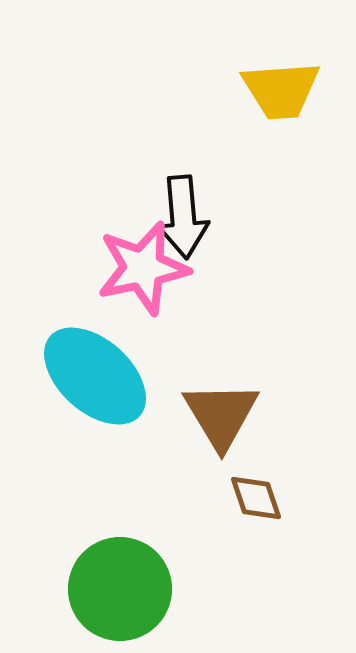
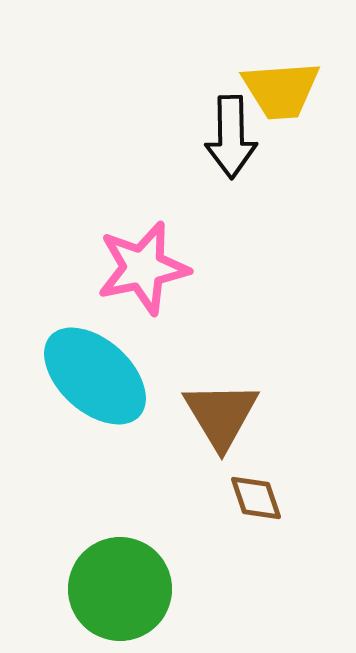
black arrow: moved 48 px right, 80 px up; rotated 4 degrees clockwise
